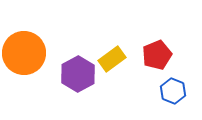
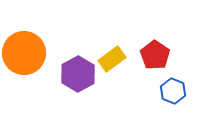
red pentagon: moved 2 px left; rotated 16 degrees counterclockwise
